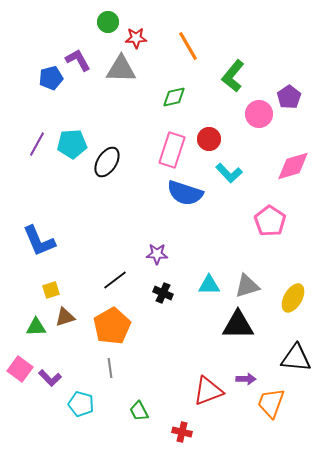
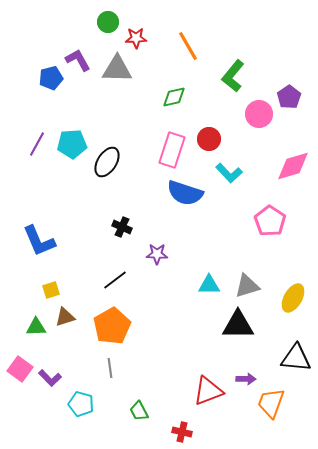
gray triangle at (121, 69): moved 4 px left
black cross at (163, 293): moved 41 px left, 66 px up
